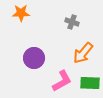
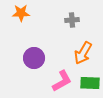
gray cross: moved 2 px up; rotated 24 degrees counterclockwise
orange arrow: rotated 10 degrees counterclockwise
